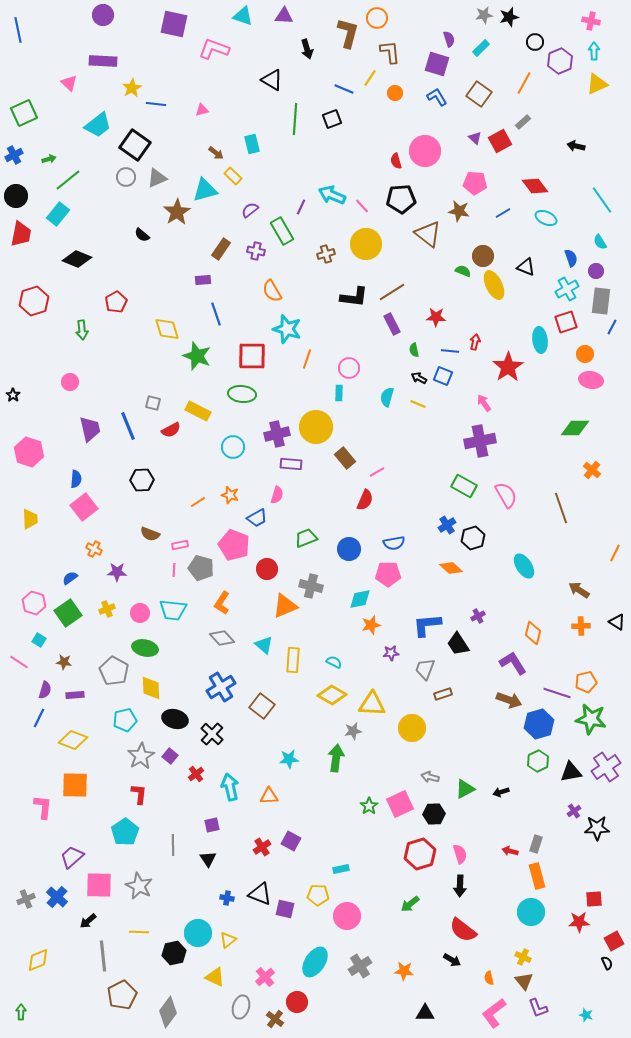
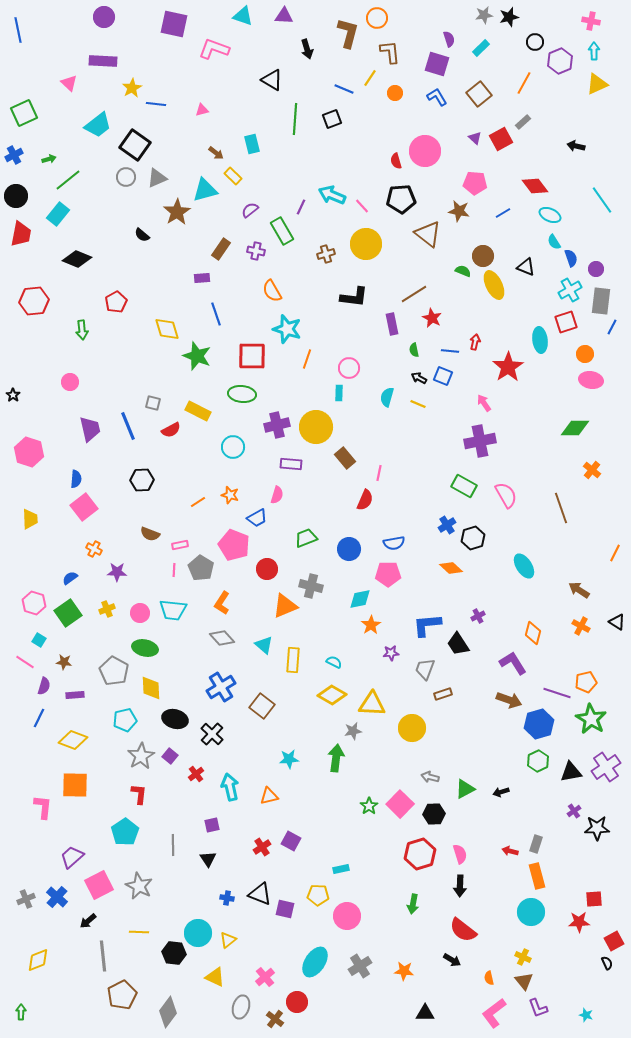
purple circle at (103, 15): moved 1 px right, 2 px down
brown square at (479, 94): rotated 15 degrees clockwise
red square at (500, 141): moved 1 px right, 2 px up
cyan ellipse at (546, 218): moved 4 px right, 3 px up
cyan semicircle at (600, 242): moved 46 px left
purple circle at (596, 271): moved 2 px up
purple rectangle at (203, 280): moved 1 px left, 2 px up
cyan cross at (567, 289): moved 3 px right, 1 px down
brown line at (392, 292): moved 22 px right, 2 px down
red hexagon at (34, 301): rotated 12 degrees clockwise
red star at (436, 317): moved 4 px left, 1 px down; rotated 24 degrees clockwise
purple rectangle at (392, 324): rotated 15 degrees clockwise
purple cross at (277, 434): moved 9 px up
pink line at (377, 472): moved 2 px right, 1 px down; rotated 49 degrees counterclockwise
gray pentagon at (201, 568): rotated 15 degrees clockwise
orange star at (371, 625): rotated 18 degrees counterclockwise
orange cross at (581, 626): rotated 30 degrees clockwise
pink line at (19, 662): moved 6 px right
purple semicircle at (45, 690): moved 1 px left, 4 px up
green star at (591, 719): rotated 20 degrees clockwise
orange triangle at (269, 796): rotated 12 degrees counterclockwise
pink square at (400, 804): rotated 20 degrees counterclockwise
pink square at (99, 885): rotated 28 degrees counterclockwise
green arrow at (410, 904): moved 3 px right; rotated 42 degrees counterclockwise
black hexagon at (174, 953): rotated 20 degrees clockwise
